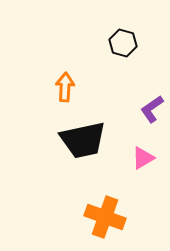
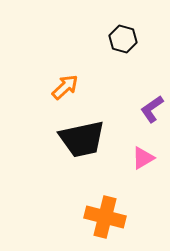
black hexagon: moved 4 px up
orange arrow: rotated 44 degrees clockwise
black trapezoid: moved 1 px left, 1 px up
orange cross: rotated 6 degrees counterclockwise
